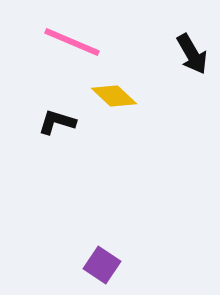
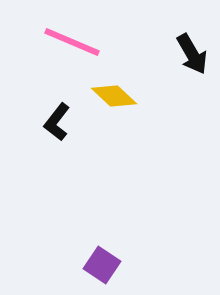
black L-shape: rotated 69 degrees counterclockwise
